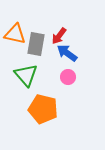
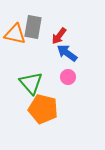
gray rectangle: moved 3 px left, 17 px up
green triangle: moved 5 px right, 8 px down
